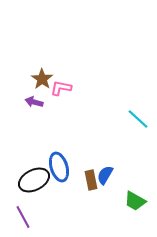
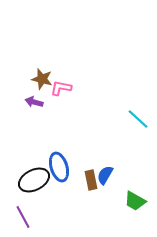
brown star: rotated 20 degrees counterclockwise
